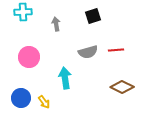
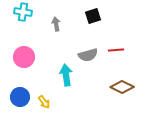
cyan cross: rotated 12 degrees clockwise
gray semicircle: moved 3 px down
pink circle: moved 5 px left
cyan arrow: moved 1 px right, 3 px up
blue circle: moved 1 px left, 1 px up
